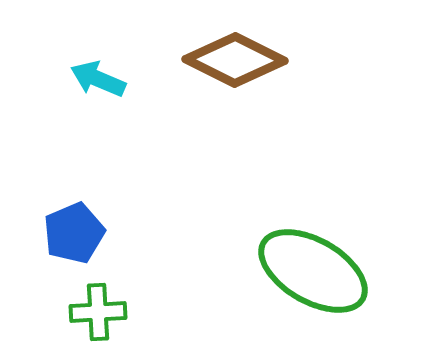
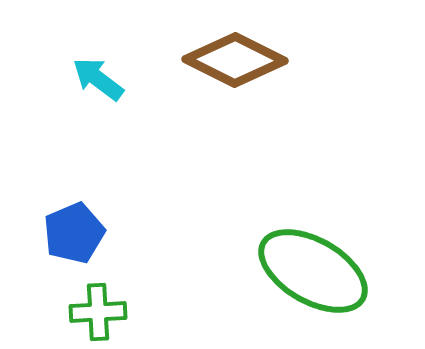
cyan arrow: rotated 14 degrees clockwise
